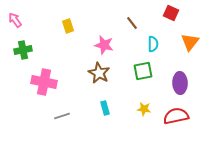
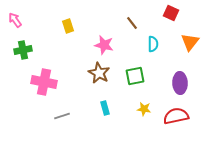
green square: moved 8 px left, 5 px down
